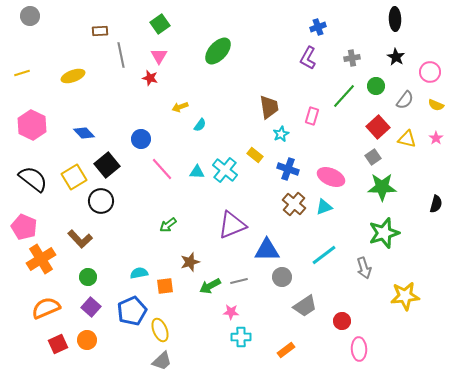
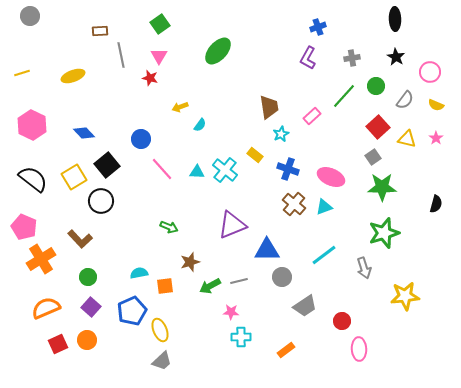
pink rectangle at (312, 116): rotated 30 degrees clockwise
green arrow at (168, 225): moved 1 px right, 2 px down; rotated 120 degrees counterclockwise
